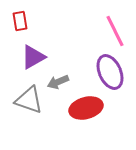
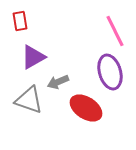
purple ellipse: rotated 8 degrees clockwise
red ellipse: rotated 48 degrees clockwise
